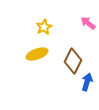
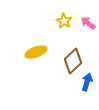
yellow star: moved 20 px right, 6 px up; rotated 14 degrees counterclockwise
yellow ellipse: moved 1 px left, 2 px up
brown diamond: rotated 20 degrees clockwise
